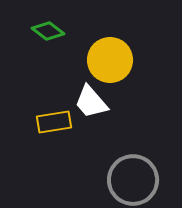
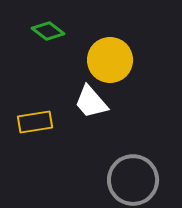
yellow rectangle: moved 19 px left
